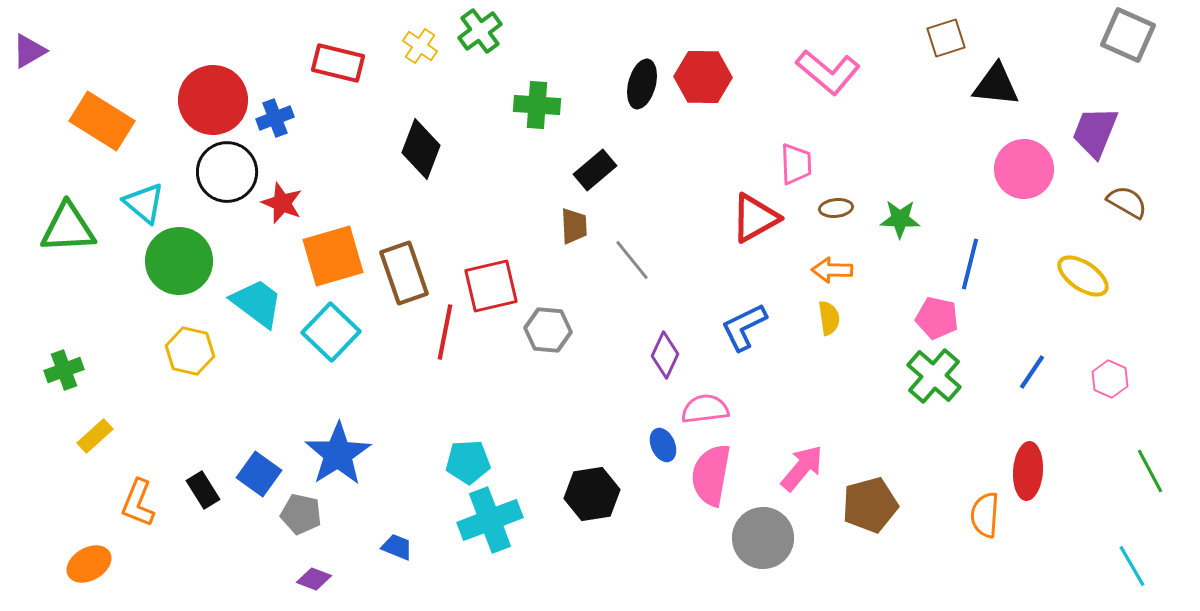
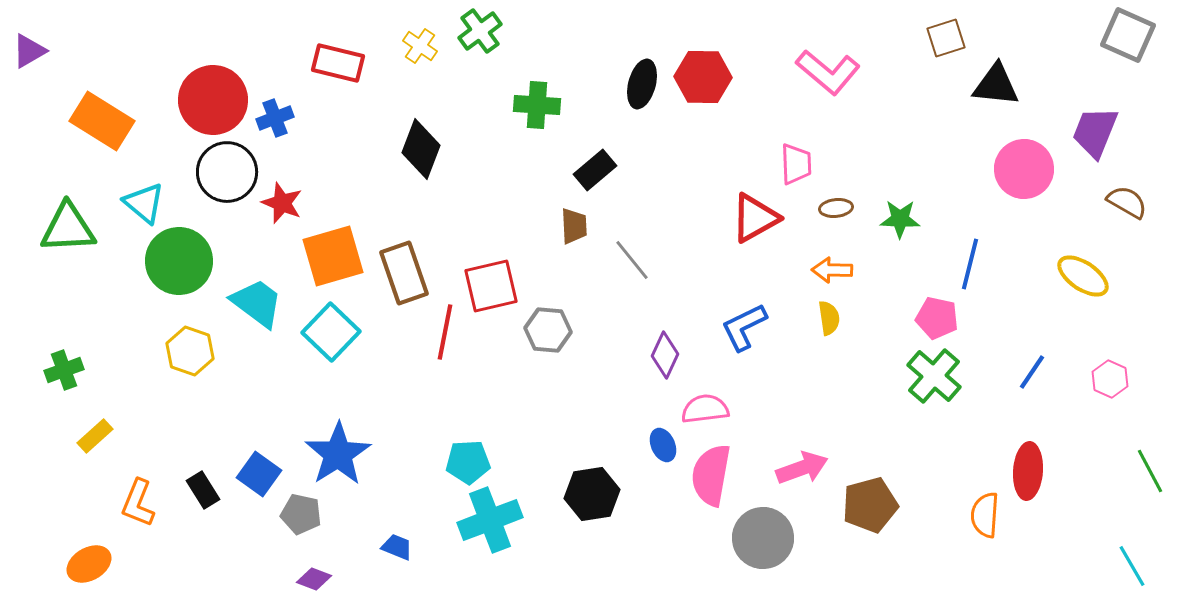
yellow hexagon at (190, 351): rotated 6 degrees clockwise
pink arrow at (802, 468): rotated 30 degrees clockwise
